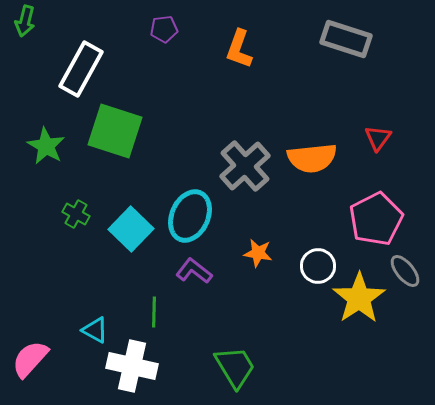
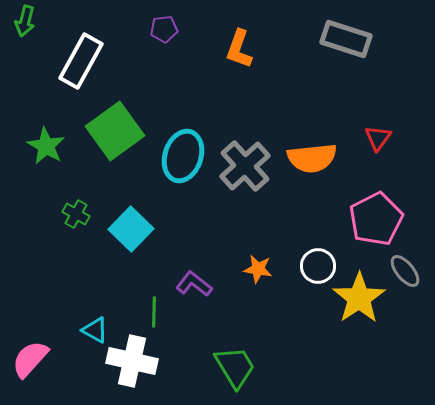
white rectangle: moved 8 px up
green square: rotated 36 degrees clockwise
cyan ellipse: moved 7 px left, 60 px up; rotated 6 degrees counterclockwise
orange star: moved 16 px down
purple L-shape: moved 13 px down
white cross: moved 5 px up
